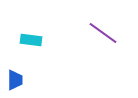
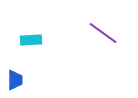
cyan rectangle: rotated 10 degrees counterclockwise
